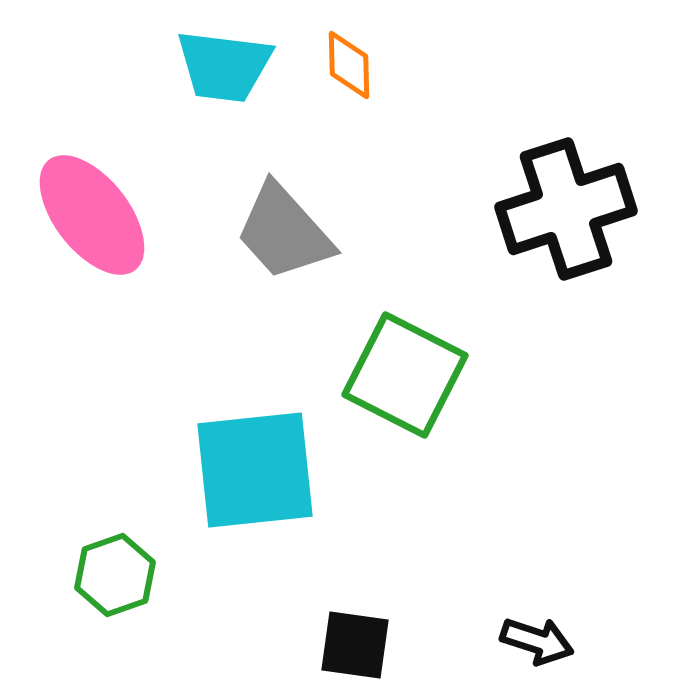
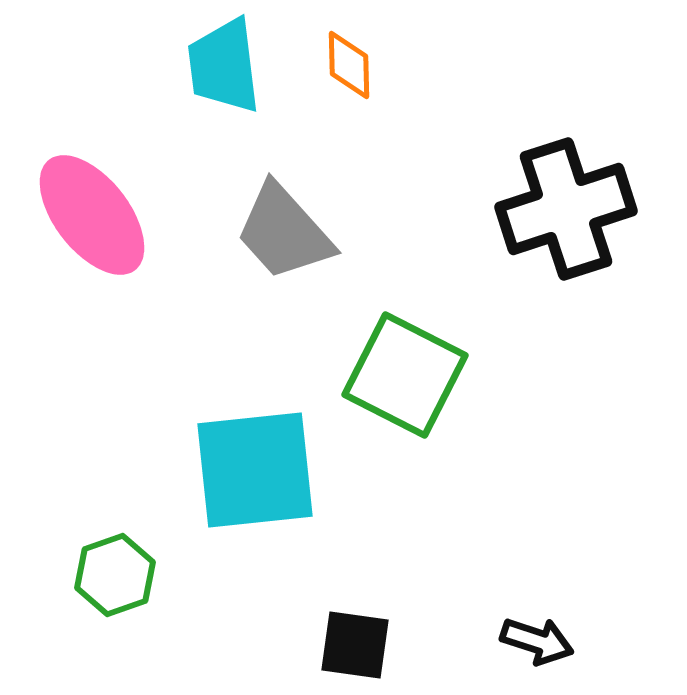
cyan trapezoid: rotated 76 degrees clockwise
